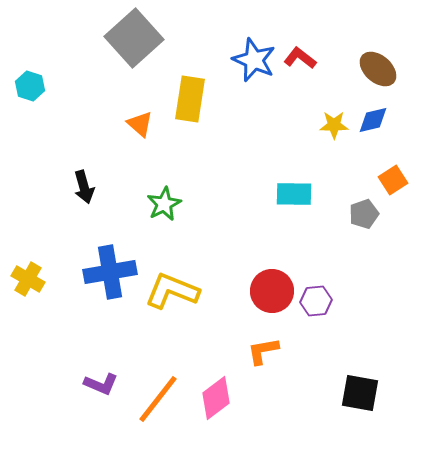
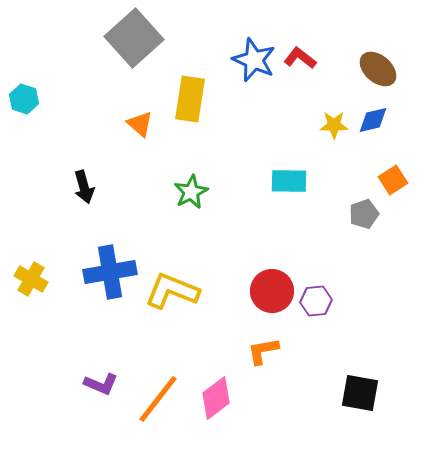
cyan hexagon: moved 6 px left, 13 px down
cyan rectangle: moved 5 px left, 13 px up
green star: moved 27 px right, 12 px up
yellow cross: moved 3 px right
